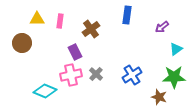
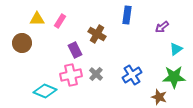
pink rectangle: rotated 24 degrees clockwise
brown cross: moved 6 px right, 5 px down; rotated 24 degrees counterclockwise
purple rectangle: moved 2 px up
